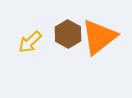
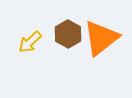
orange triangle: moved 2 px right, 1 px down
